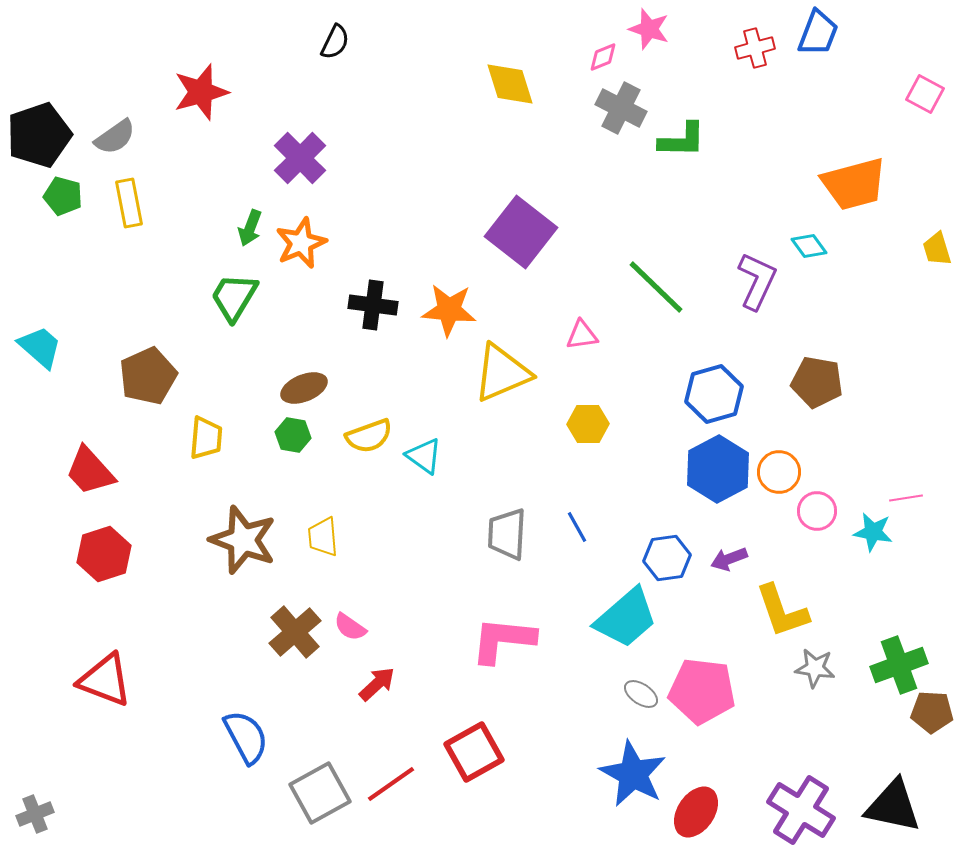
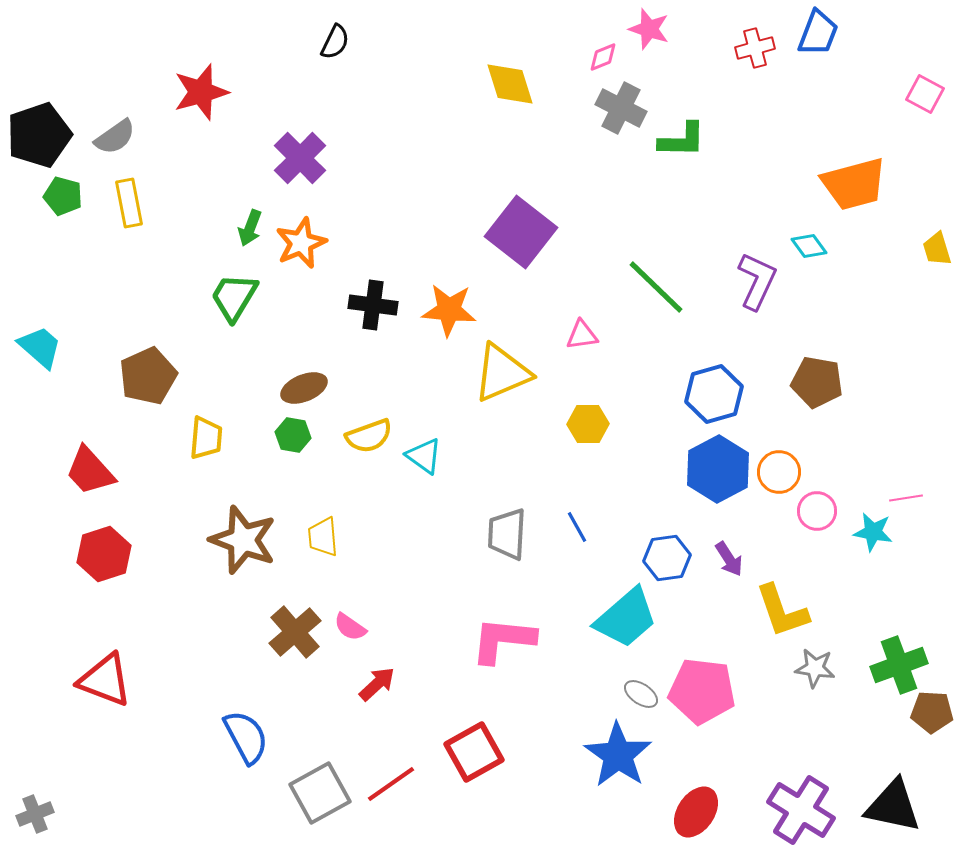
purple arrow at (729, 559): rotated 102 degrees counterclockwise
blue star at (633, 774): moved 15 px left, 19 px up; rotated 6 degrees clockwise
